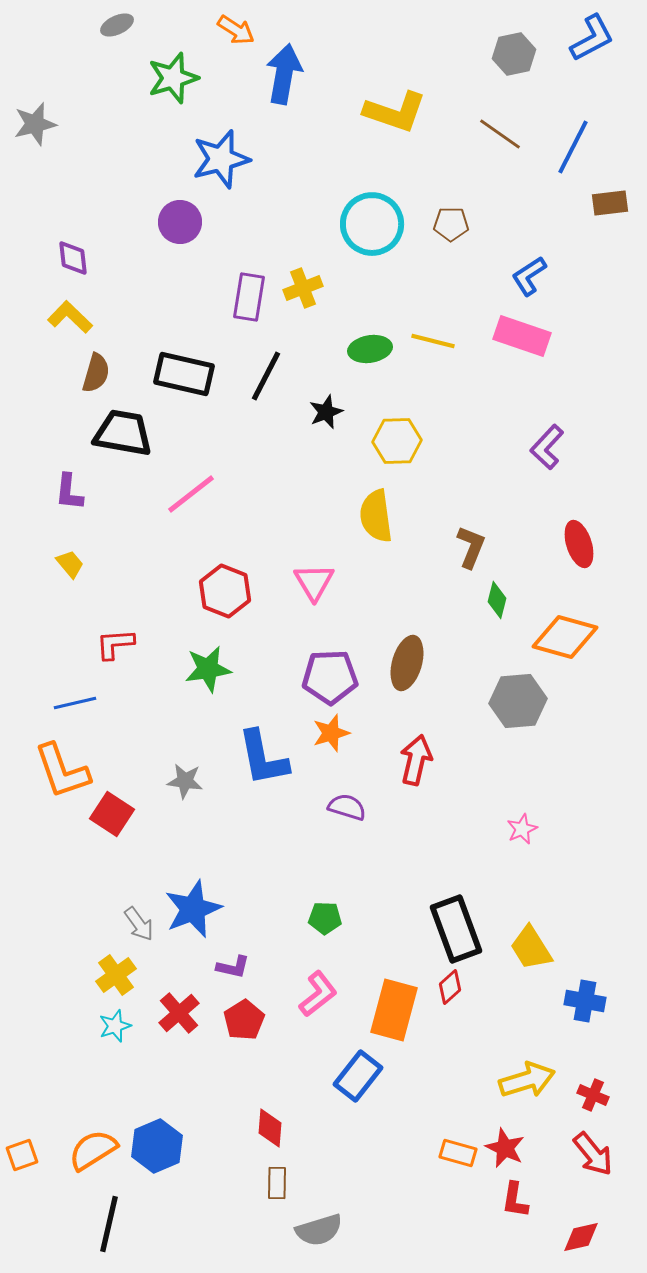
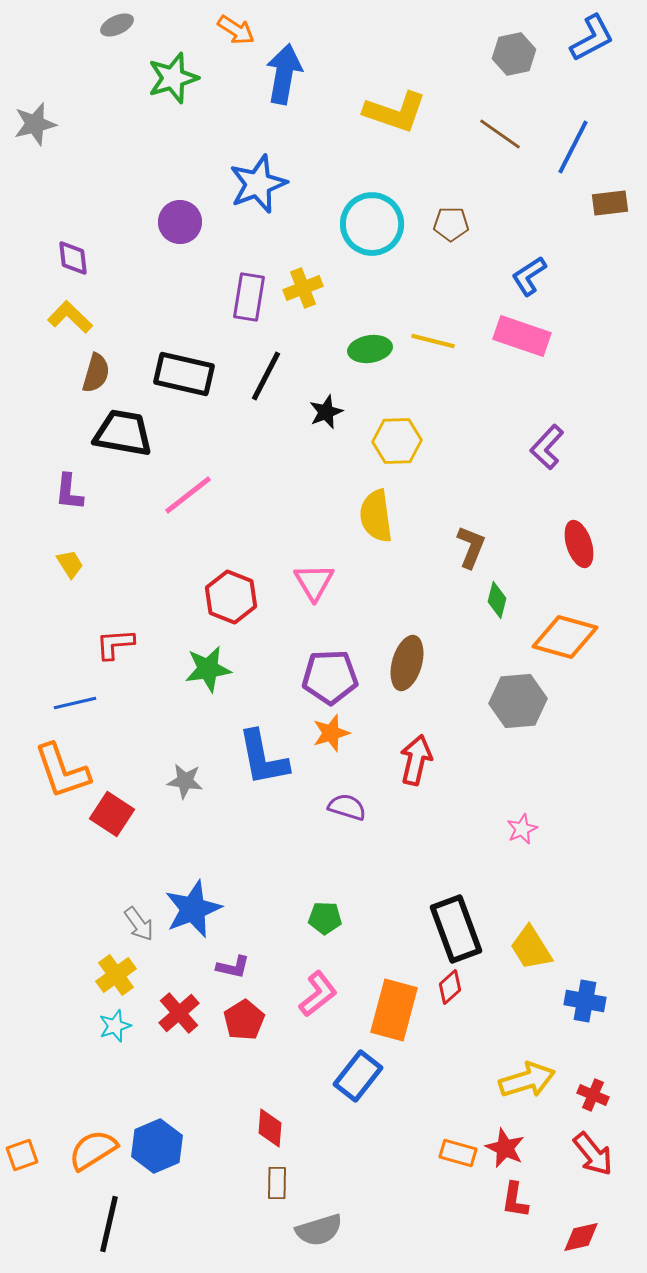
blue star at (221, 159): moved 37 px right, 25 px down; rotated 6 degrees counterclockwise
pink line at (191, 494): moved 3 px left, 1 px down
yellow trapezoid at (70, 564): rotated 8 degrees clockwise
red hexagon at (225, 591): moved 6 px right, 6 px down
